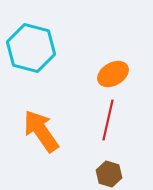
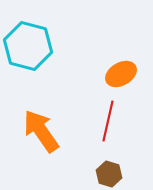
cyan hexagon: moved 3 px left, 2 px up
orange ellipse: moved 8 px right
red line: moved 1 px down
